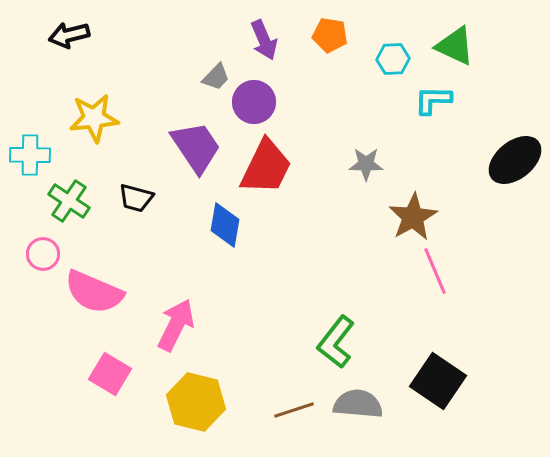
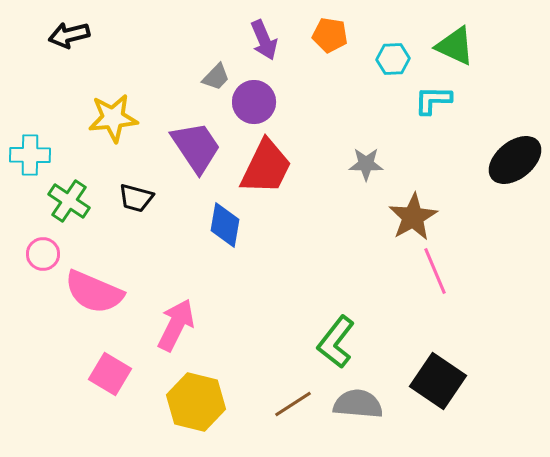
yellow star: moved 19 px right
brown line: moved 1 px left, 6 px up; rotated 15 degrees counterclockwise
